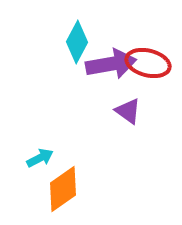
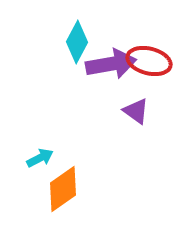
red ellipse: moved 1 px right, 2 px up
purple triangle: moved 8 px right
